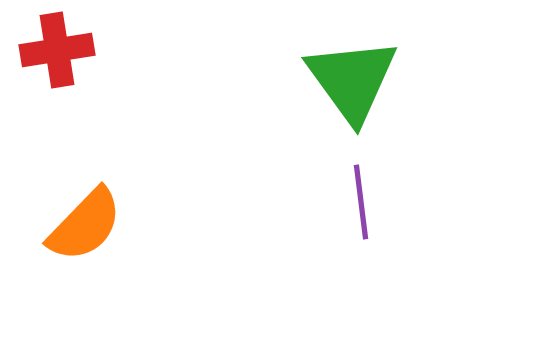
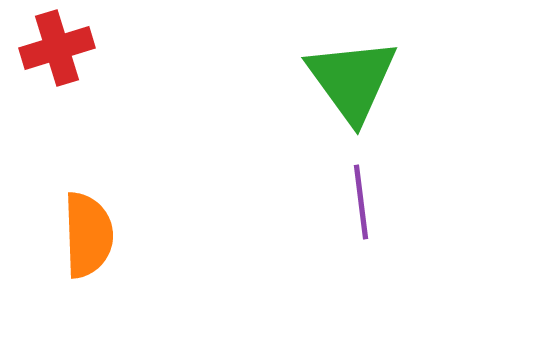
red cross: moved 2 px up; rotated 8 degrees counterclockwise
orange semicircle: moved 3 px right, 10 px down; rotated 46 degrees counterclockwise
